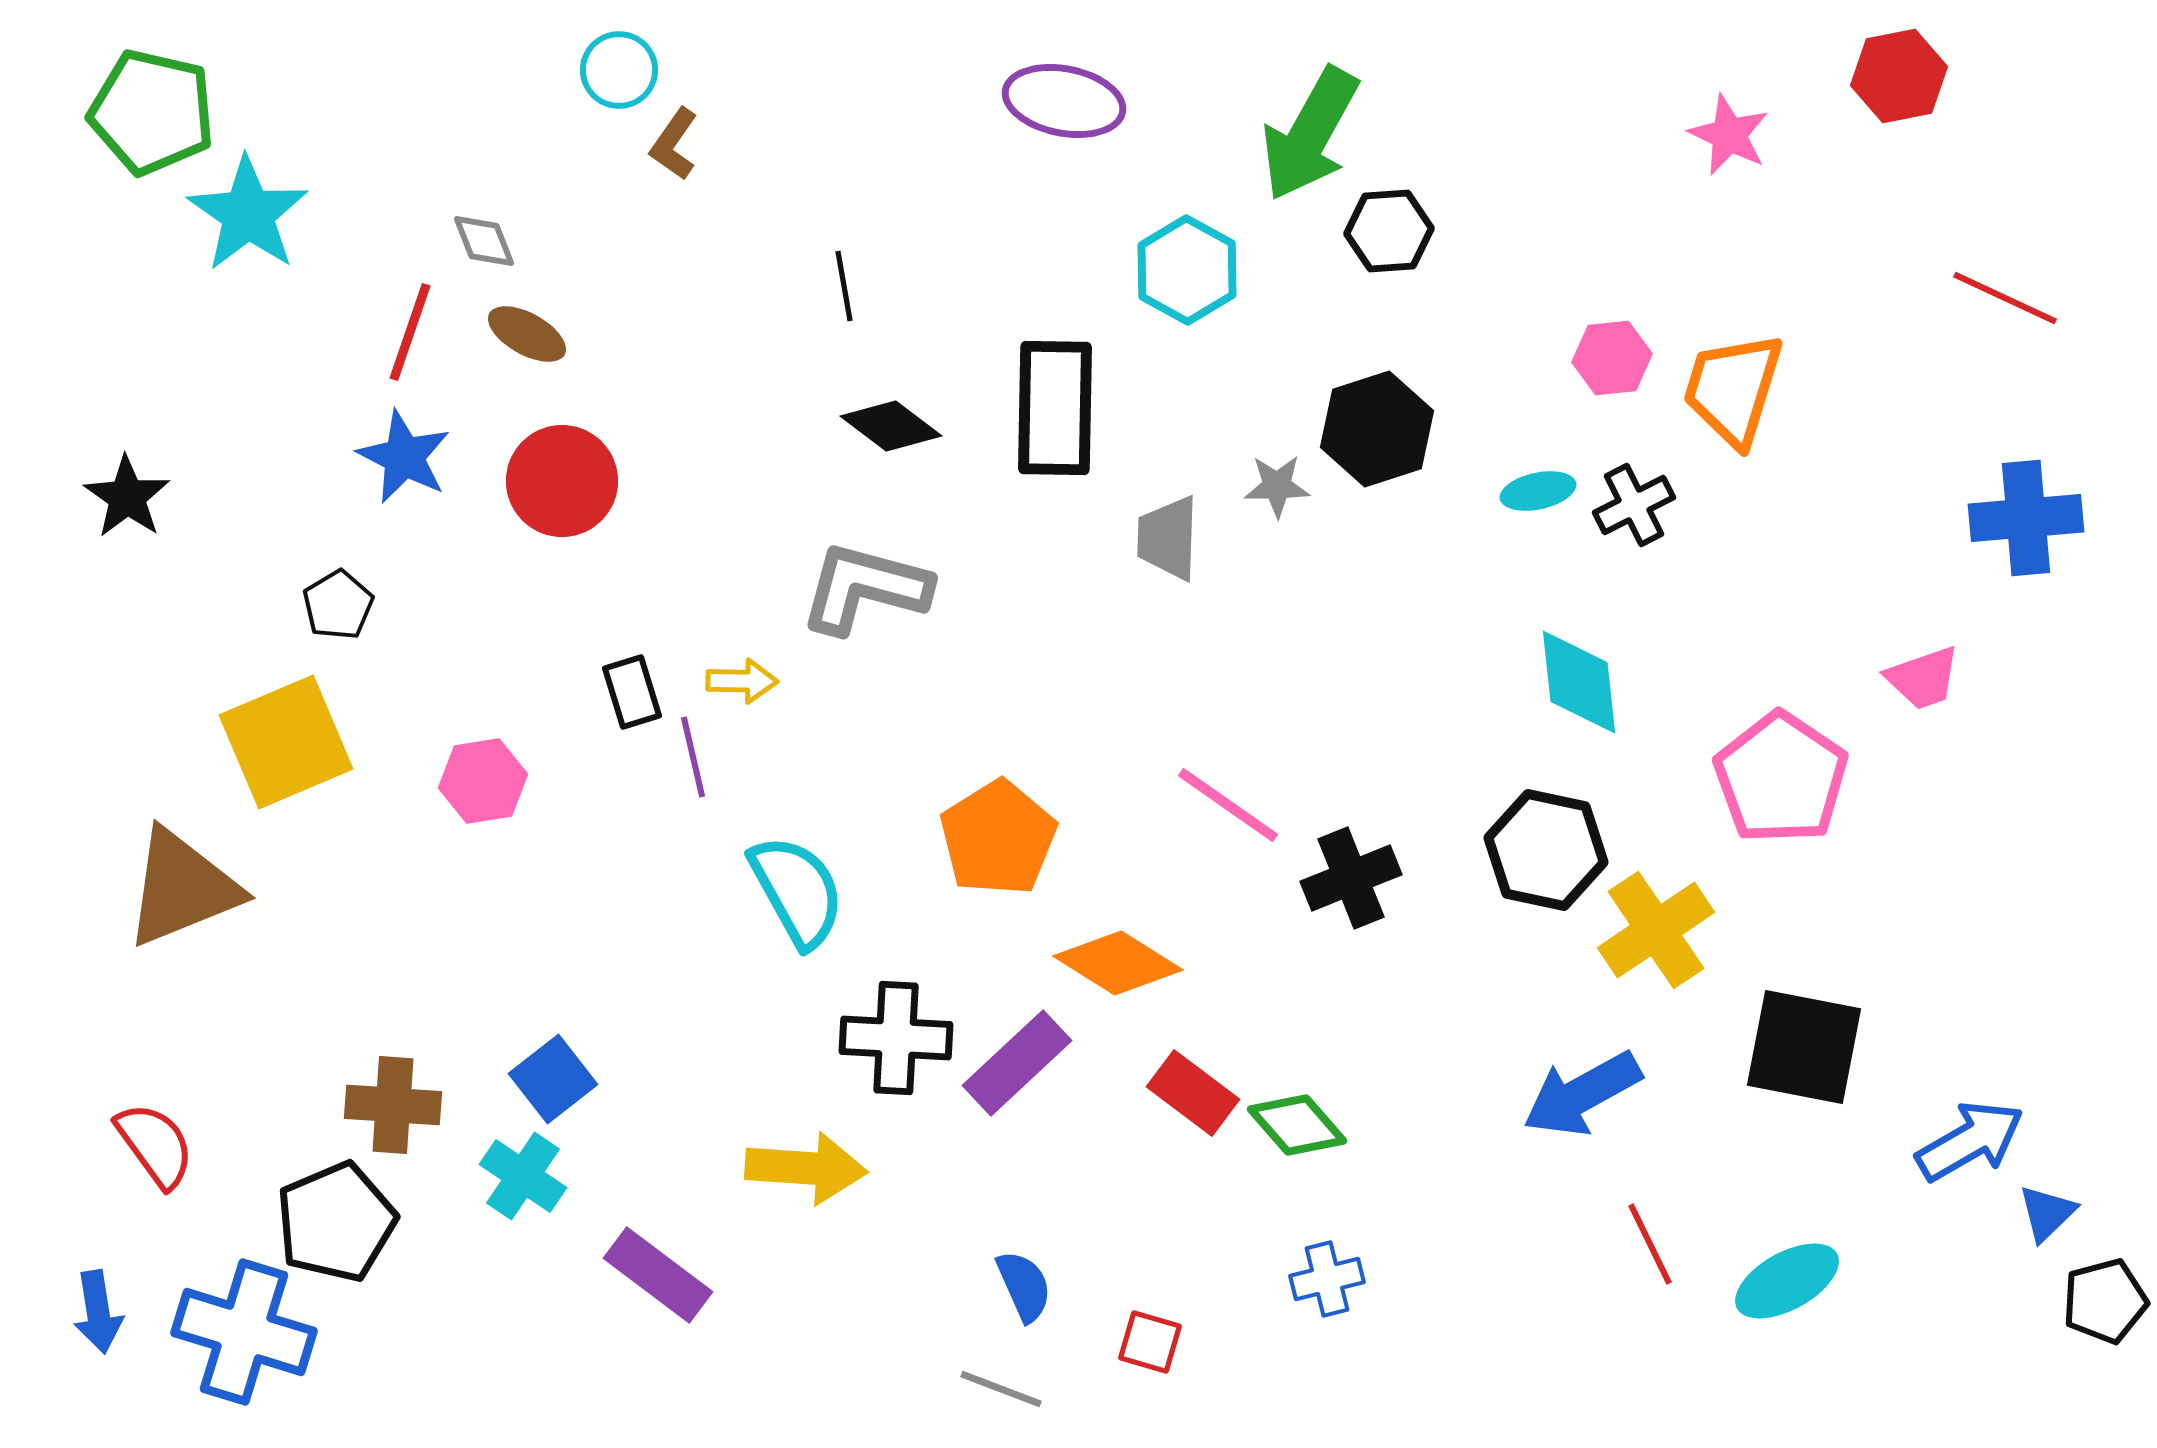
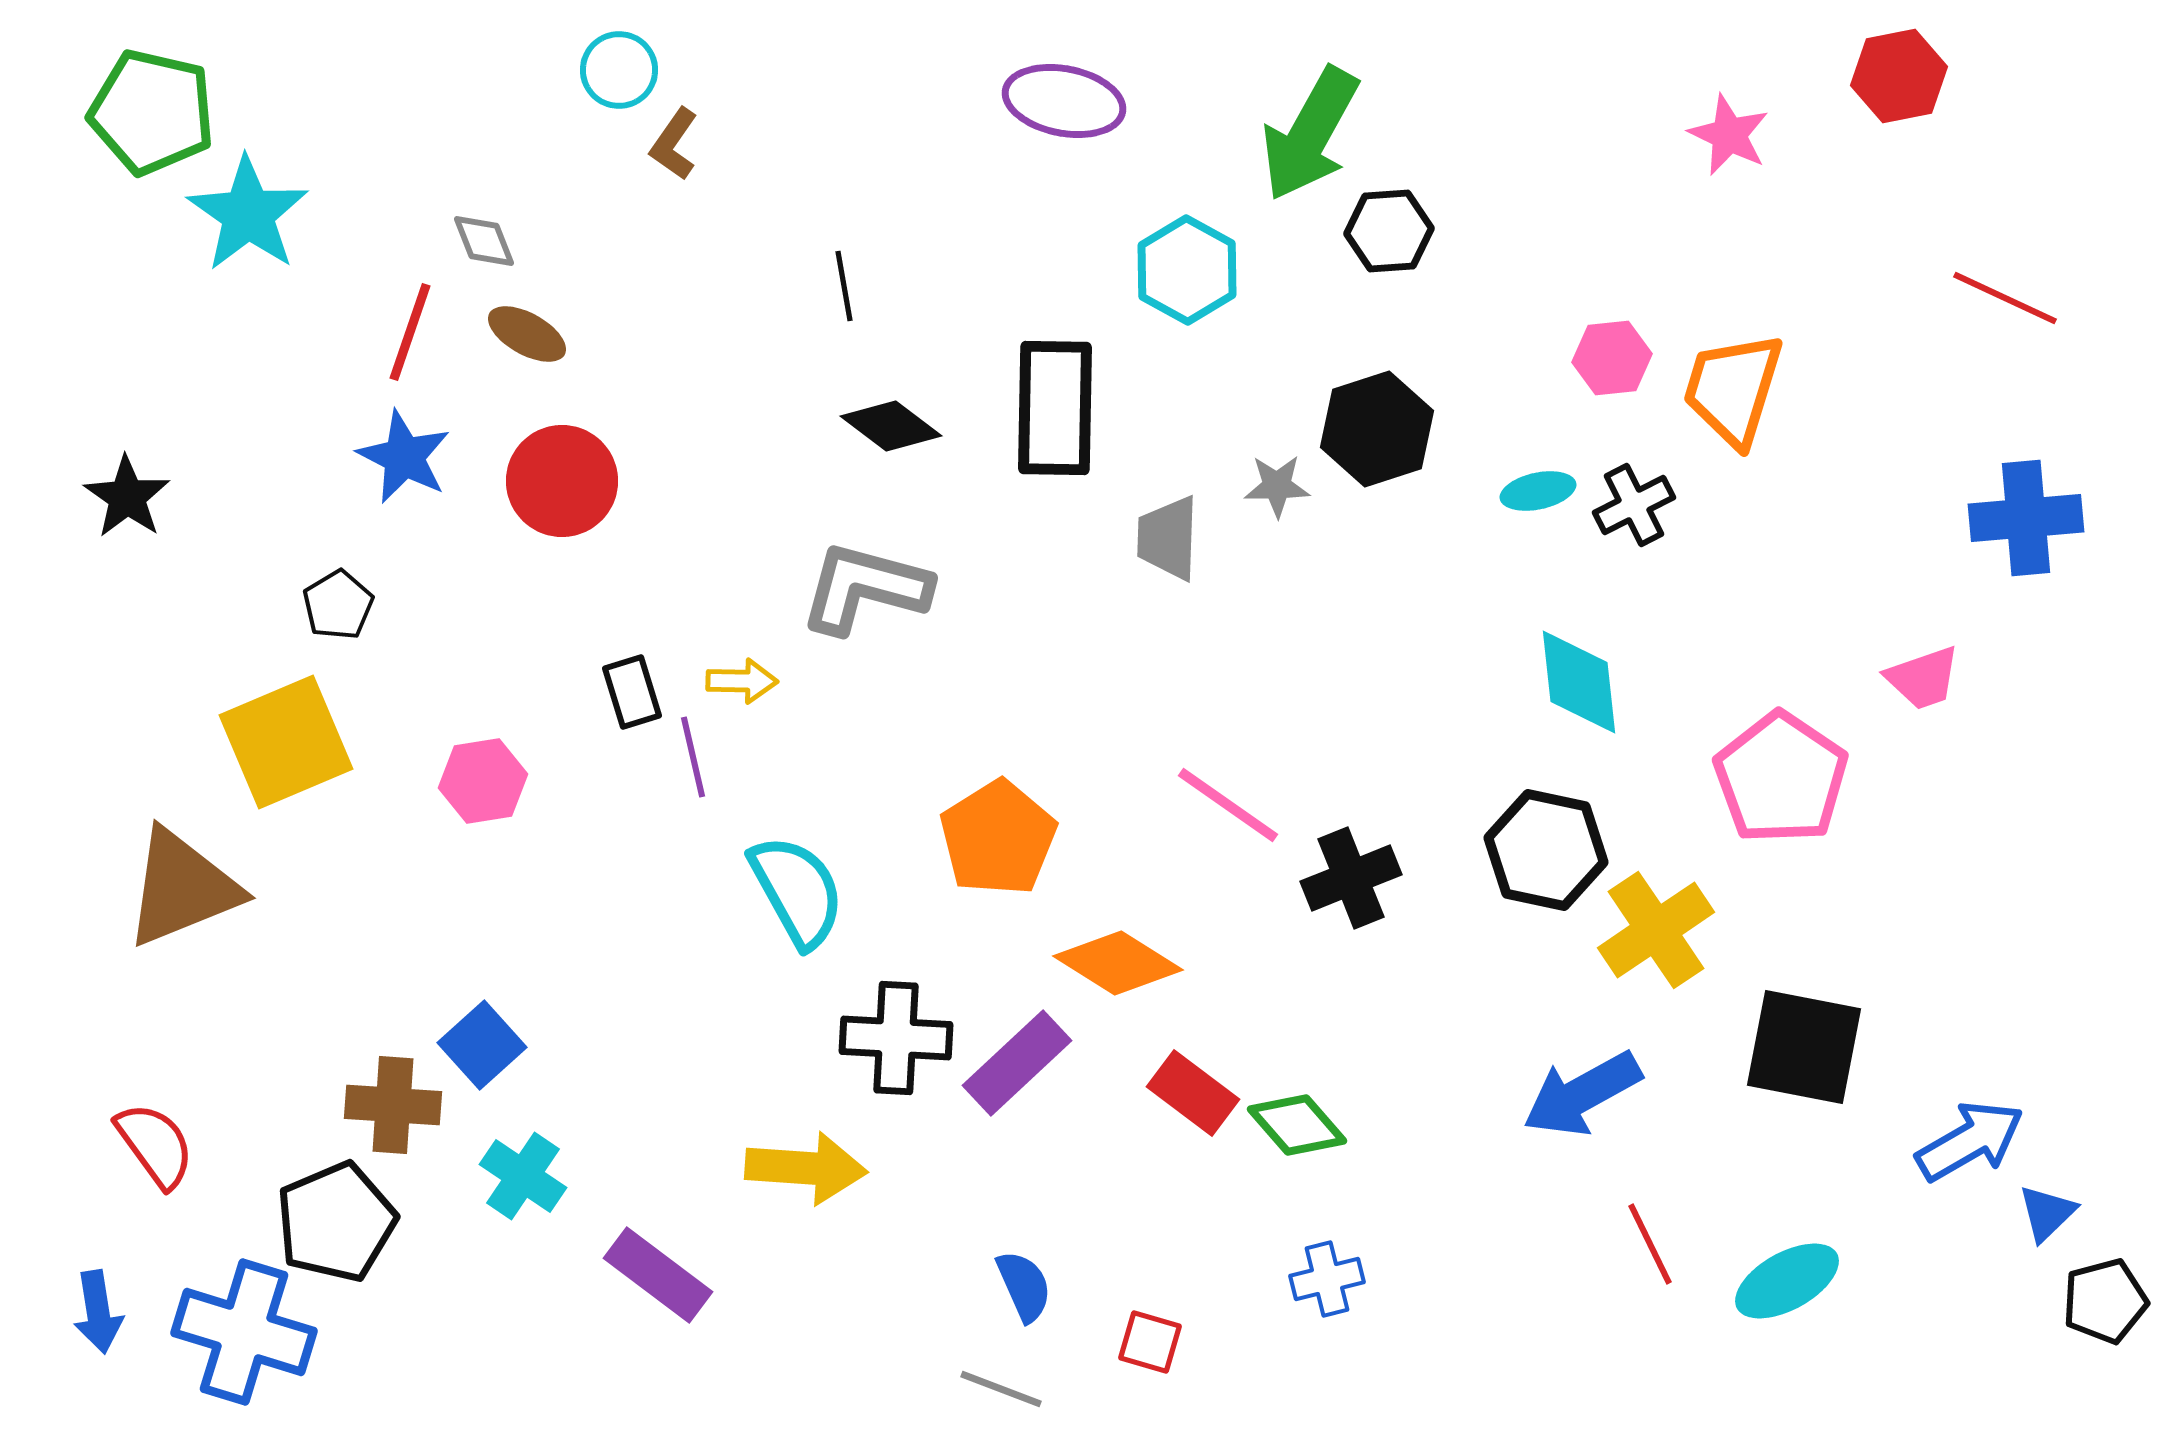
blue square at (553, 1079): moved 71 px left, 34 px up; rotated 4 degrees counterclockwise
